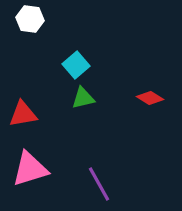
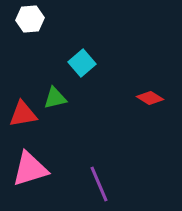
white hexagon: rotated 12 degrees counterclockwise
cyan square: moved 6 px right, 2 px up
green triangle: moved 28 px left
purple line: rotated 6 degrees clockwise
